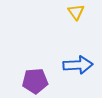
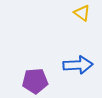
yellow triangle: moved 6 px right, 1 px down; rotated 18 degrees counterclockwise
